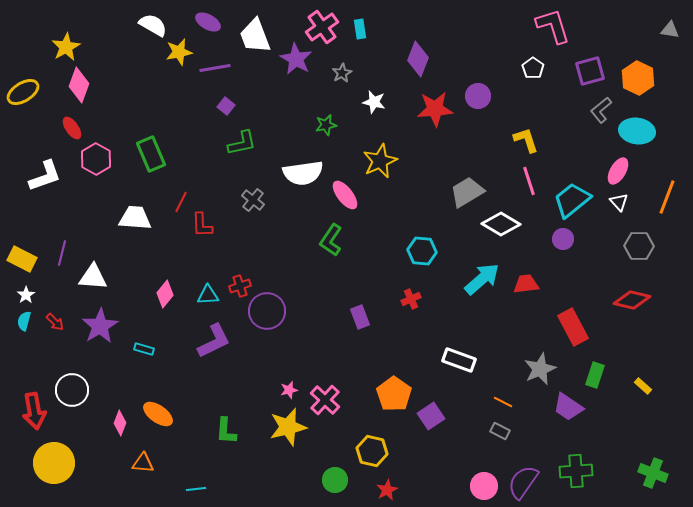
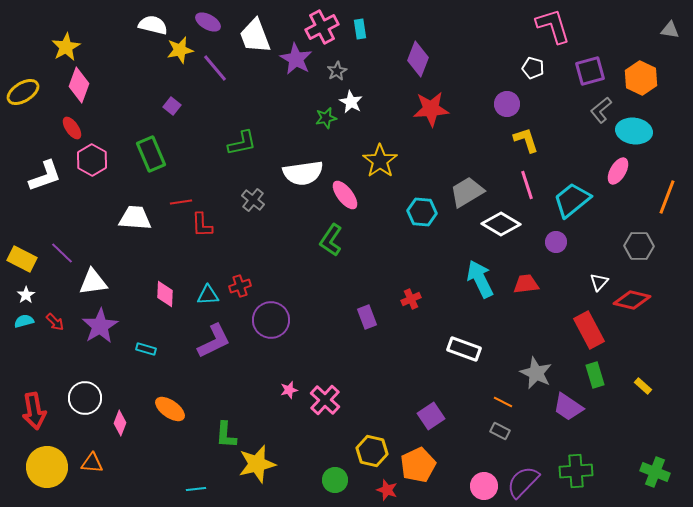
white semicircle at (153, 25): rotated 16 degrees counterclockwise
pink cross at (322, 27): rotated 8 degrees clockwise
yellow star at (179, 52): moved 1 px right, 2 px up
purple line at (215, 68): rotated 60 degrees clockwise
white pentagon at (533, 68): rotated 20 degrees counterclockwise
gray star at (342, 73): moved 5 px left, 2 px up
orange hexagon at (638, 78): moved 3 px right
purple circle at (478, 96): moved 29 px right, 8 px down
white star at (374, 102): moved 23 px left; rotated 15 degrees clockwise
purple square at (226, 106): moved 54 px left
red star at (435, 109): moved 4 px left
green star at (326, 125): moved 7 px up
cyan ellipse at (637, 131): moved 3 px left
pink hexagon at (96, 159): moved 4 px left, 1 px down
yellow star at (380, 161): rotated 12 degrees counterclockwise
pink line at (529, 181): moved 2 px left, 4 px down
red line at (181, 202): rotated 55 degrees clockwise
white triangle at (619, 202): moved 20 px left, 80 px down; rotated 24 degrees clockwise
purple circle at (563, 239): moved 7 px left, 3 px down
cyan hexagon at (422, 251): moved 39 px up
purple line at (62, 253): rotated 60 degrees counterclockwise
white triangle at (93, 277): moved 5 px down; rotated 12 degrees counterclockwise
cyan arrow at (482, 279): moved 2 px left; rotated 75 degrees counterclockwise
pink diamond at (165, 294): rotated 36 degrees counterclockwise
purple circle at (267, 311): moved 4 px right, 9 px down
purple rectangle at (360, 317): moved 7 px right
cyan semicircle at (24, 321): rotated 60 degrees clockwise
red rectangle at (573, 327): moved 16 px right, 3 px down
cyan rectangle at (144, 349): moved 2 px right
white rectangle at (459, 360): moved 5 px right, 11 px up
gray star at (540, 369): moved 4 px left, 4 px down; rotated 24 degrees counterclockwise
green rectangle at (595, 375): rotated 35 degrees counterclockwise
white circle at (72, 390): moved 13 px right, 8 px down
orange pentagon at (394, 394): moved 24 px right, 71 px down; rotated 12 degrees clockwise
orange ellipse at (158, 414): moved 12 px right, 5 px up
yellow star at (288, 427): moved 31 px left, 37 px down
green L-shape at (226, 431): moved 4 px down
yellow circle at (54, 463): moved 7 px left, 4 px down
orange triangle at (143, 463): moved 51 px left
green cross at (653, 473): moved 2 px right, 1 px up
purple semicircle at (523, 482): rotated 9 degrees clockwise
red star at (387, 490): rotated 25 degrees counterclockwise
